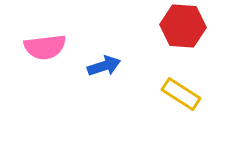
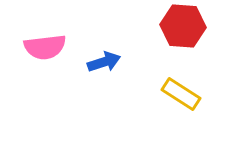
blue arrow: moved 4 px up
